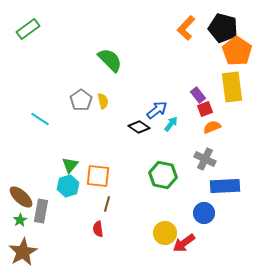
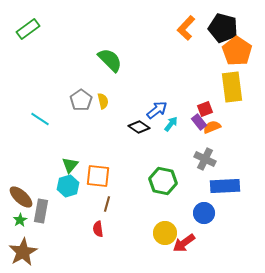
purple rectangle: moved 1 px right, 27 px down
green hexagon: moved 6 px down
